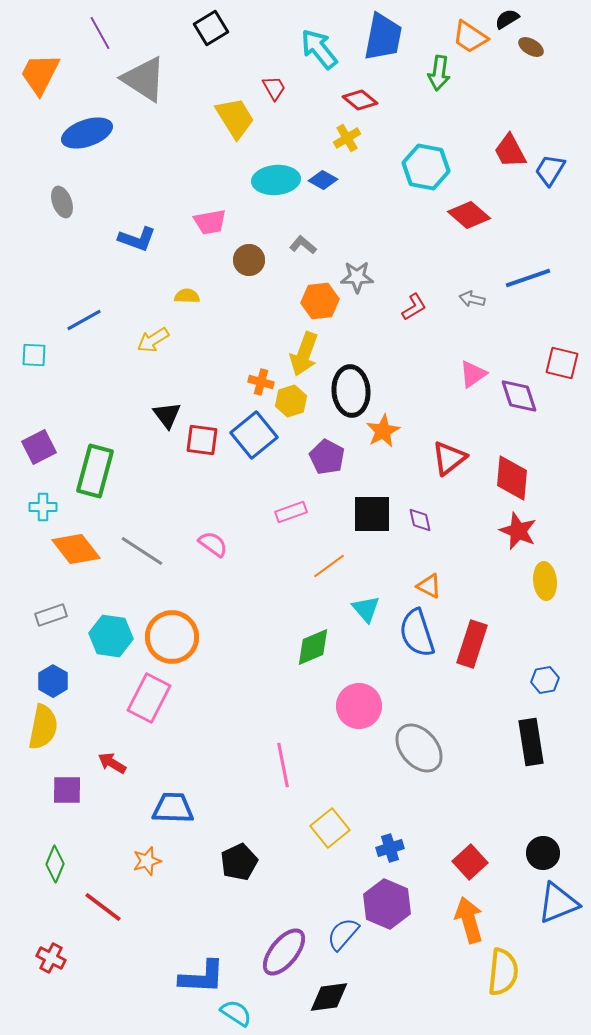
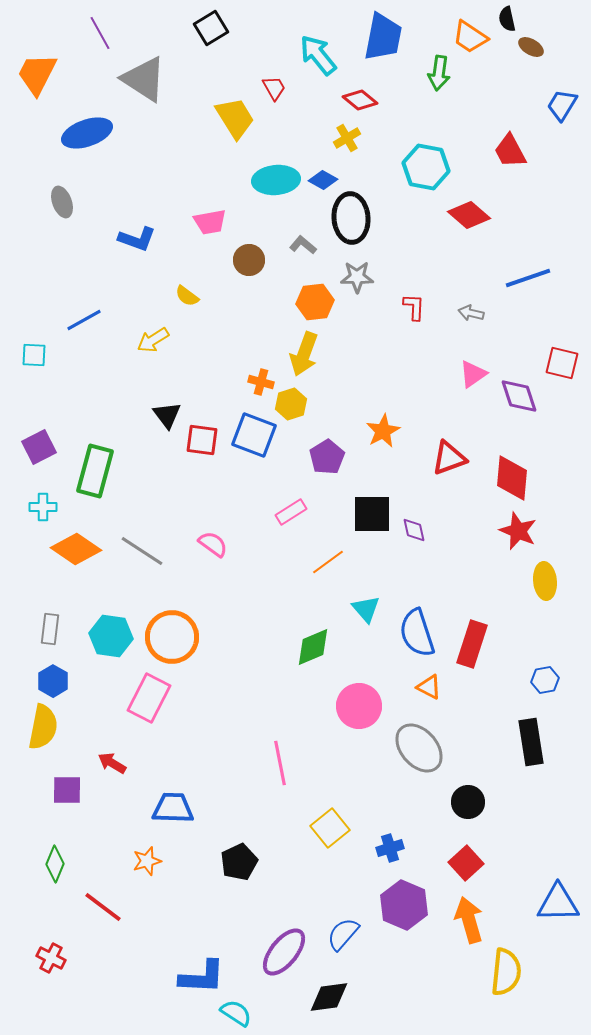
black semicircle at (507, 19): rotated 70 degrees counterclockwise
cyan arrow at (319, 49): moved 1 px left, 6 px down
orange trapezoid at (40, 74): moved 3 px left
blue trapezoid at (550, 170): moved 12 px right, 65 px up
yellow semicircle at (187, 296): rotated 145 degrees counterclockwise
gray arrow at (472, 299): moved 1 px left, 14 px down
orange hexagon at (320, 301): moved 5 px left, 1 px down
red L-shape at (414, 307): rotated 56 degrees counterclockwise
black ellipse at (351, 391): moved 173 px up
yellow hexagon at (291, 401): moved 3 px down
blue square at (254, 435): rotated 30 degrees counterclockwise
purple pentagon at (327, 457): rotated 12 degrees clockwise
red triangle at (449, 458): rotated 18 degrees clockwise
pink rectangle at (291, 512): rotated 12 degrees counterclockwise
purple diamond at (420, 520): moved 6 px left, 10 px down
orange diamond at (76, 549): rotated 18 degrees counterclockwise
orange line at (329, 566): moved 1 px left, 4 px up
orange triangle at (429, 586): moved 101 px down
gray rectangle at (51, 615): moved 1 px left, 14 px down; rotated 64 degrees counterclockwise
pink line at (283, 765): moved 3 px left, 2 px up
black circle at (543, 853): moved 75 px left, 51 px up
red square at (470, 862): moved 4 px left, 1 px down
blue triangle at (558, 903): rotated 21 degrees clockwise
purple hexagon at (387, 904): moved 17 px right, 1 px down
yellow semicircle at (503, 972): moved 3 px right
